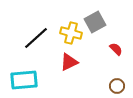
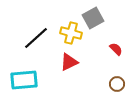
gray square: moved 2 px left, 4 px up
brown circle: moved 2 px up
